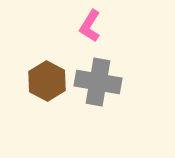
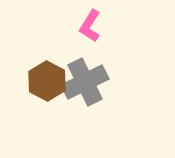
gray cross: moved 13 px left; rotated 36 degrees counterclockwise
